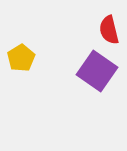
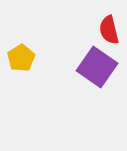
purple square: moved 4 px up
